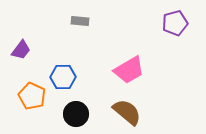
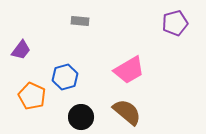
blue hexagon: moved 2 px right; rotated 15 degrees counterclockwise
black circle: moved 5 px right, 3 px down
